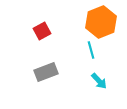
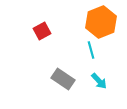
gray rectangle: moved 17 px right, 7 px down; rotated 55 degrees clockwise
